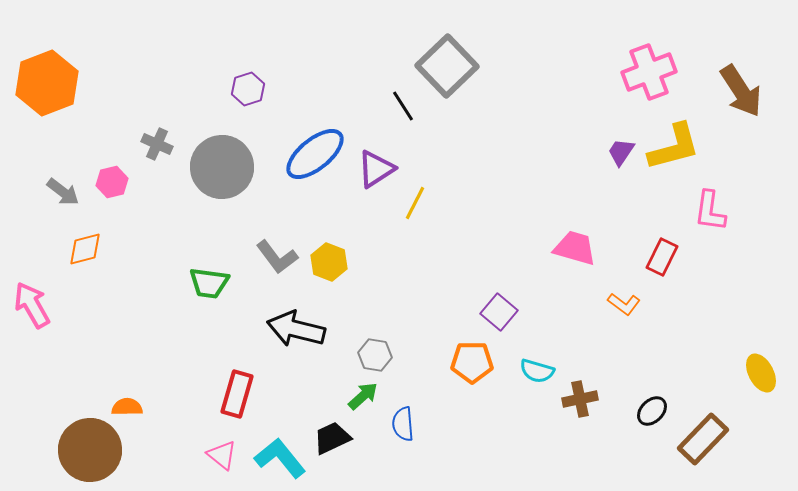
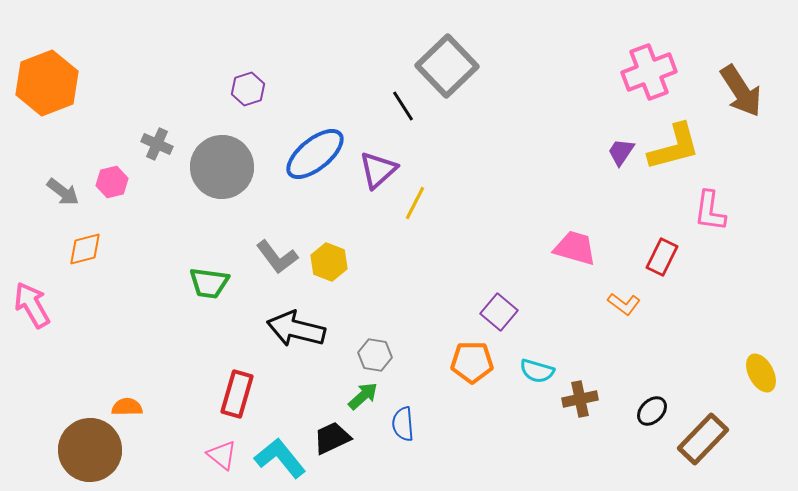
purple triangle at (376, 169): moved 2 px right, 1 px down; rotated 9 degrees counterclockwise
